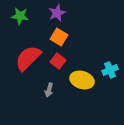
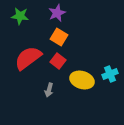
red semicircle: rotated 8 degrees clockwise
cyan cross: moved 4 px down
